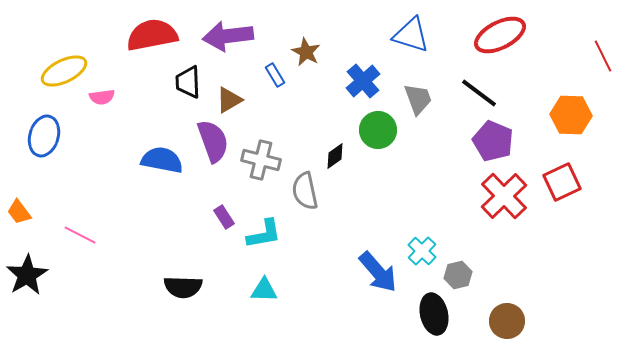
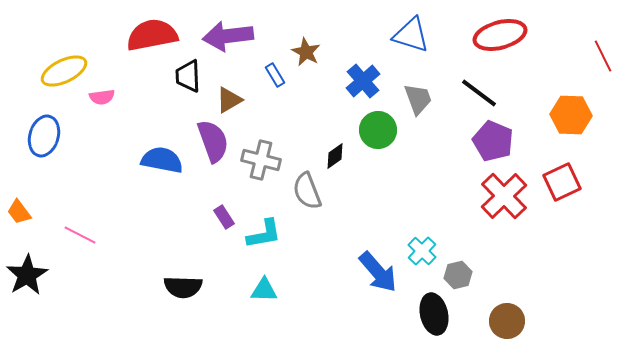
red ellipse: rotated 12 degrees clockwise
black trapezoid: moved 6 px up
gray semicircle: moved 2 px right; rotated 9 degrees counterclockwise
